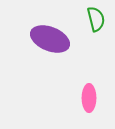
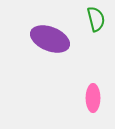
pink ellipse: moved 4 px right
